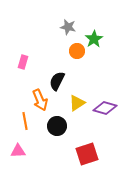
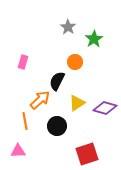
gray star: rotated 21 degrees clockwise
orange circle: moved 2 px left, 11 px down
orange arrow: rotated 110 degrees counterclockwise
